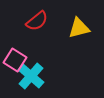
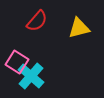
red semicircle: rotated 10 degrees counterclockwise
pink square: moved 2 px right, 2 px down
